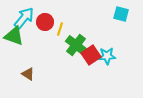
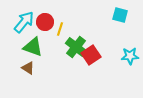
cyan square: moved 1 px left, 1 px down
cyan arrow: moved 4 px down
green triangle: moved 19 px right, 11 px down
green cross: moved 2 px down
cyan star: moved 23 px right
brown triangle: moved 6 px up
